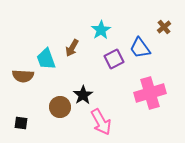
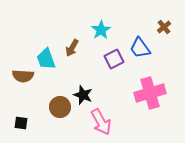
black star: rotated 18 degrees counterclockwise
